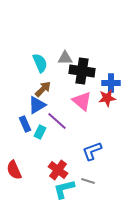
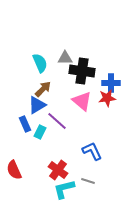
blue L-shape: rotated 85 degrees clockwise
